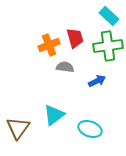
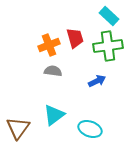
gray semicircle: moved 12 px left, 4 px down
